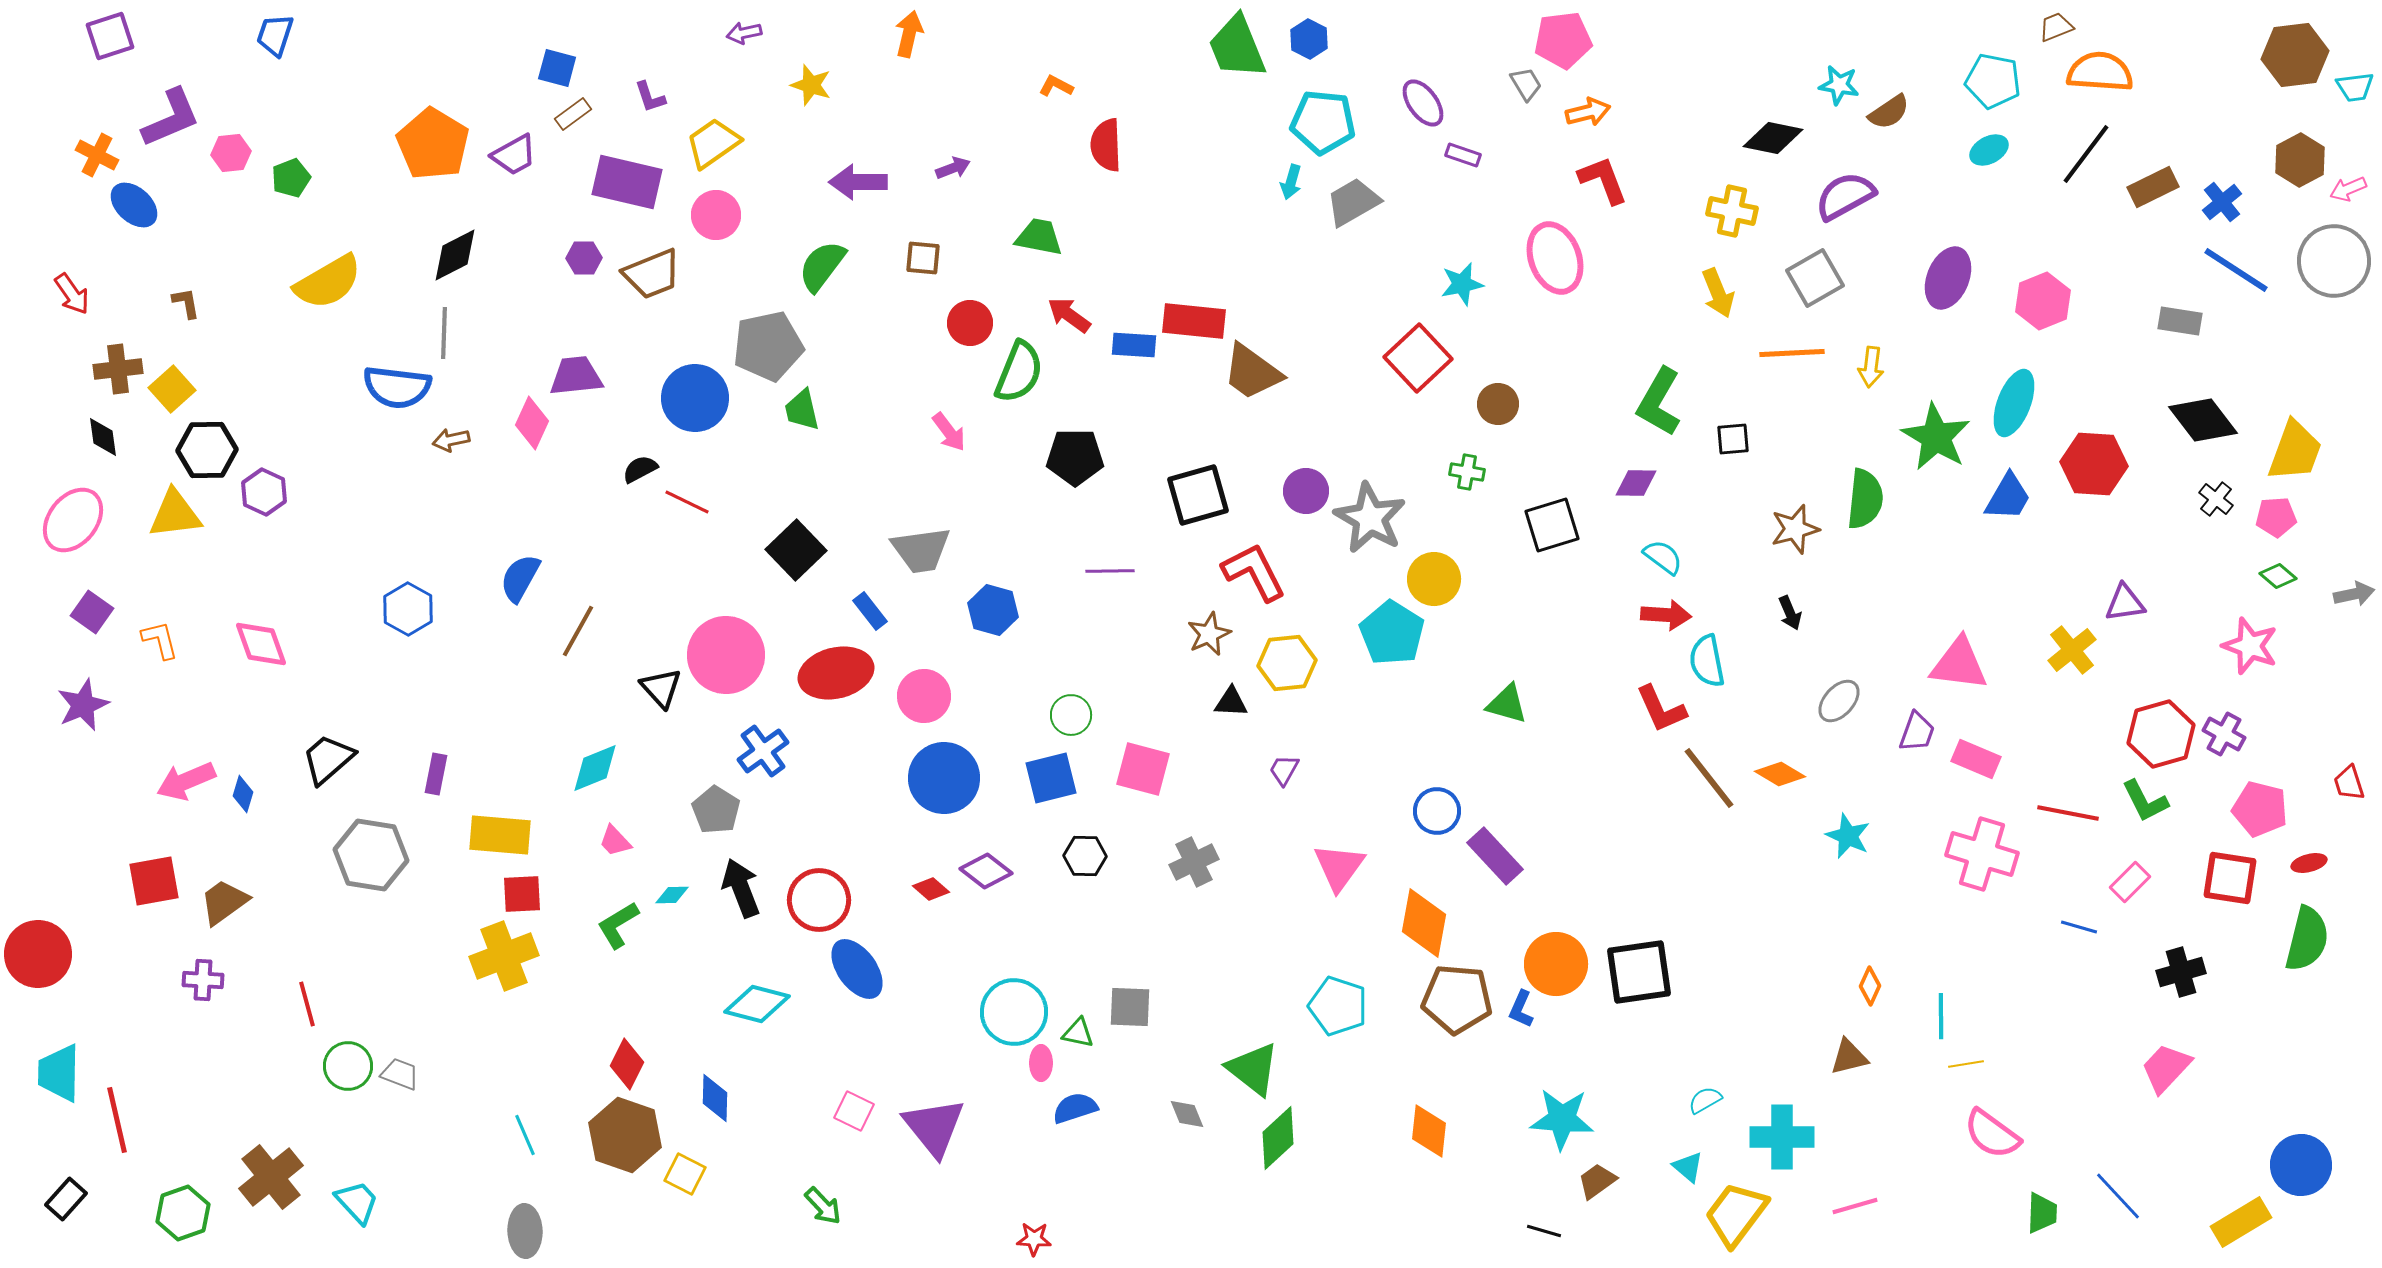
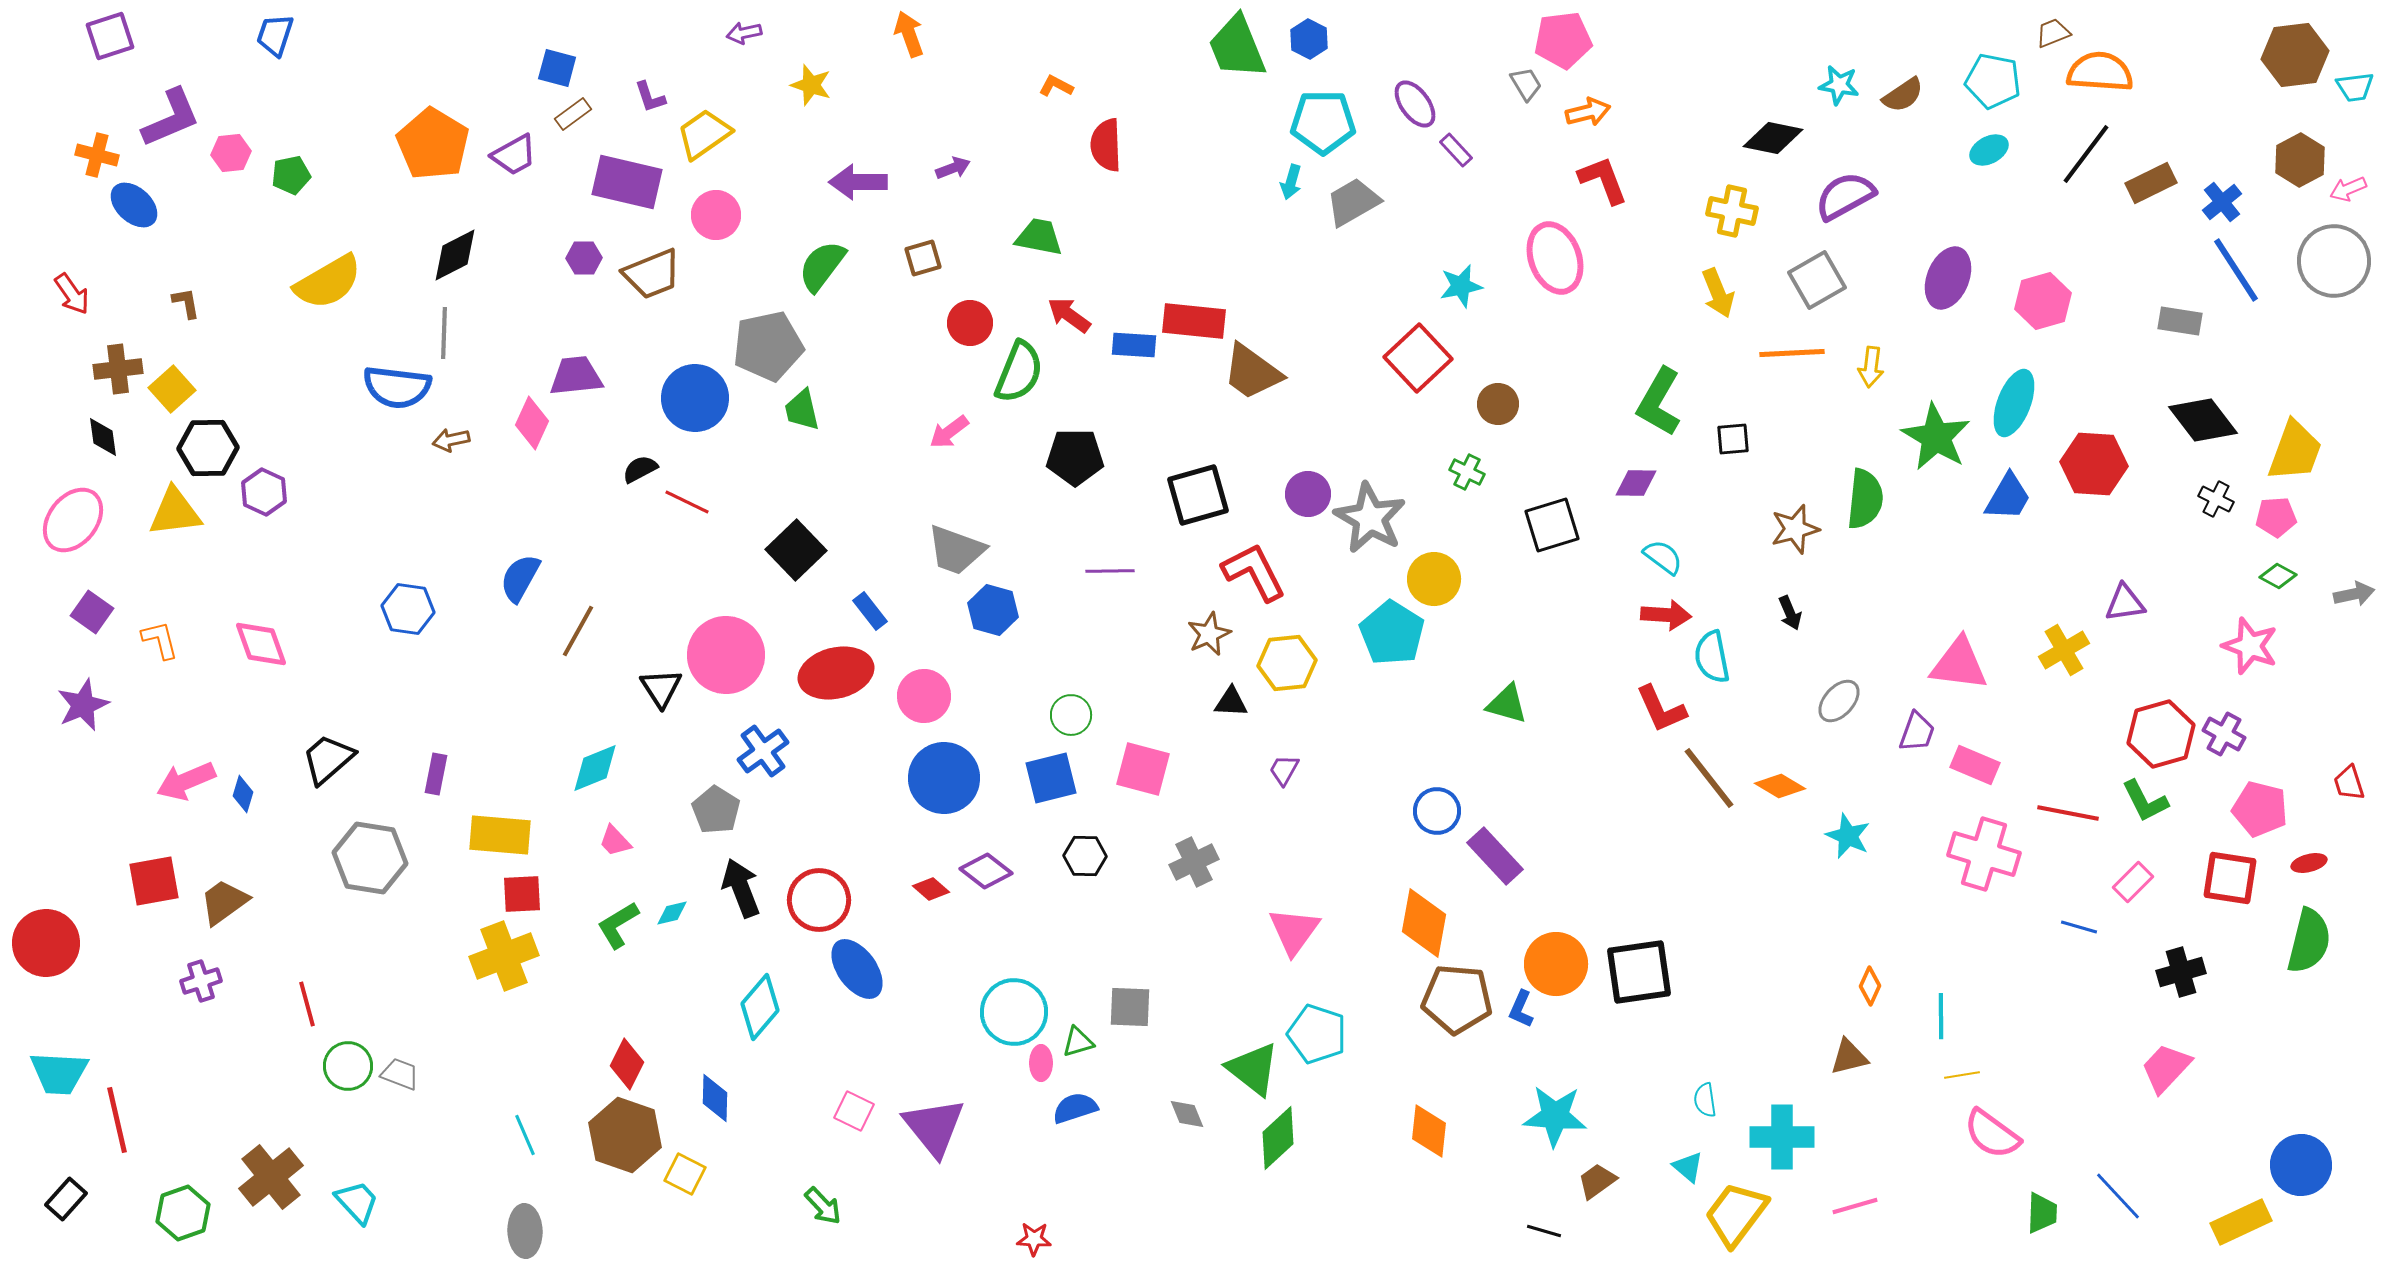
brown trapezoid at (2056, 27): moved 3 px left, 6 px down
orange arrow at (909, 34): rotated 33 degrees counterclockwise
purple ellipse at (1423, 103): moved 8 px left, 1 px down
brown semicircle at (1889, 112): moved 14 px right, 17 px up
cyan pentagon at (1323, 122): rotated 6 degrees counterclockwise
yellow trapezoid at (713, 143): moved 9 px left, 9 px up
orange cross at (97, 155): rotated 12 degrees counterclockwise
purple rectangle at (1463, 155): moved 7 px left, 5 px up; rotated 28 degrees clockwise
green pentagon at (291, 178): moved 3 px up; rotated 9 degrees clockwise
brown rectangle at (2153, 187): moved 2 px left, 4 px up
brown square at (923, 258): rotated 21 degrees counterclockwise
blue line at (2236, 270): rotated 24 degrees clockwise
gray square at (1815, 278): moved 2 px right, 2 px down
cyan star at (1462, 284): moved 1 px left, 2 px down
pink hexagon at (2043, 301): rotated 6 degrees clockwise
pink arrow at (949, 432): rotated 90 degrees clockwise
black hexagon at (207, 450): moved 1 px right, 2 px up
green cross at (1467, 472): rotated 16 degrees clockwise
purple circle at (1306, 491): moved 2 px right, 3 px down
black cross at (2216, 499): rotated 12 degrees counterclockwise
yellow triangle at (175, 514): moved 2 px up
gray trapezoid at (921, 550): moved 35 px right; rotated 28 degrees clockwise
green diamond at (2278, 576): rotated 12 degrees counterclockwise
blue hexagon at (408, 609): rotated 21 degrees counterclockwise
yellow cross at (2072, 650): moved 8 px left; rotated 9 degrees clockwise
cyan semicircle at (1707, 661): moved 5 px right, 4 px up
black triangle at (661, 688): rotated 9 degrees clockwise
pink rectangle at (1976, 759): moved 1 px left, 6 px down
orange diamond at (1780, 774): moved 12 px down
pink cross at (1982, 854): moved 2 px right
gray hexagon at (371, 855): moved 1 px left, 3 px down
pink triangle at (1339, 867): moved 45 px left, 64 px down
pink rectangle at (2130, 882): moved 3 px right
cyan diamond at (672, 895): moved 18 px down; rotated 12 degrees counterclockwise
green semicircle at (2307, 939): moved 2 px right, 2 px down
red circle at (38, 954): moved 8 px right, 11 px up
purple cross at (203, 980): moved 2 px left, 1 px down; rotated 21 degrees counterclockwise
cyan diamond at (757, 1004): moved 3 px right, 3 px down; rotated 64 degrees counterclockwise
cyan pentagon at (1338, 1006): moved 21 px left, 28 px down
green triangle at (1078, 1033): moved 9 px down; rotated 28 degrees counterclockwise
yellow line at (1966, 1064): moved 4 px left, 11 px down
cyan trapezoid at (59, 1073): rotated 88 degrees counterclockwise
cyan semicircle at (1705, 1100): rotated 68 degrees counterclockwise
cyan star at (1562, 1119): moved 7 px left, 3 px up
yellow rectangle at (2241, 1222): rotated 6 degrees clockwise
